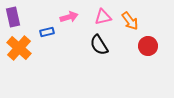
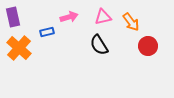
orange arrow: moved 1 px right, 1 px down
